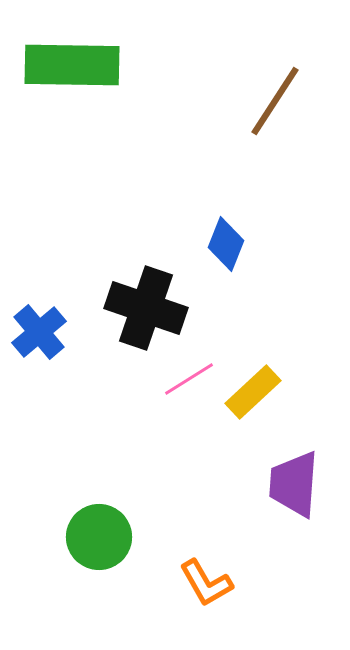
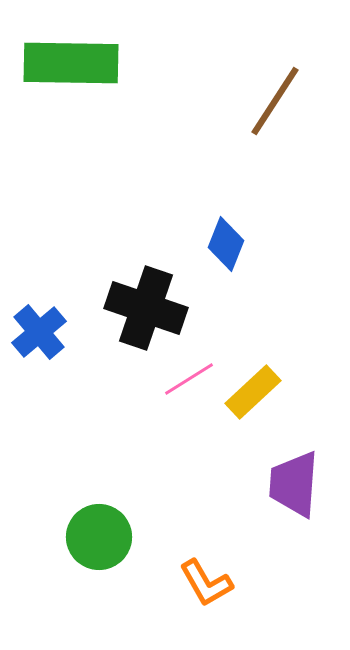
green rectangle: moved 1 px left, 2 px up
